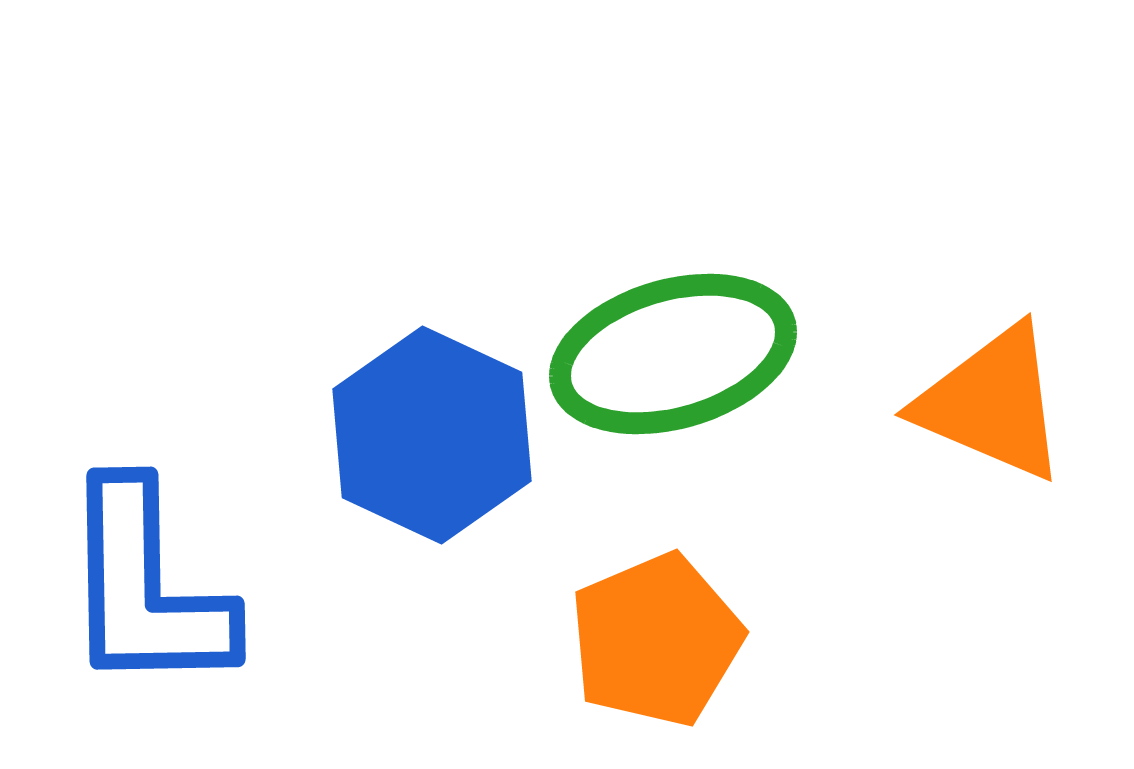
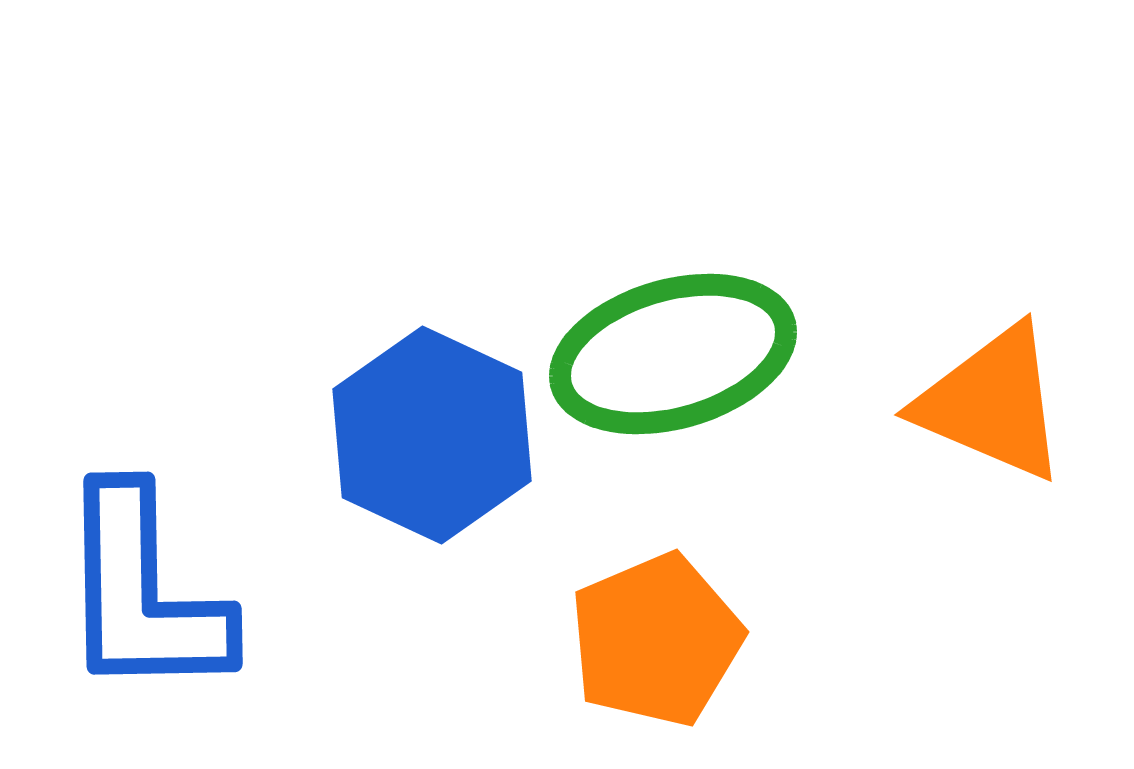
blue L-shape: moved 3 px left, 5 px down
